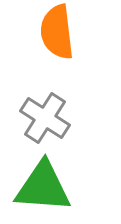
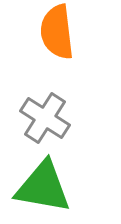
green triangle: rotated 6 degrees clockwise
